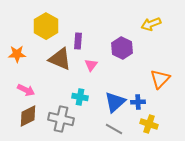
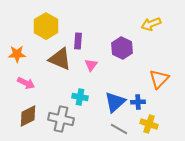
orange triangle: moved 1 px left
pink arrow: moved 7 px up
gray line: moved 5 px right
